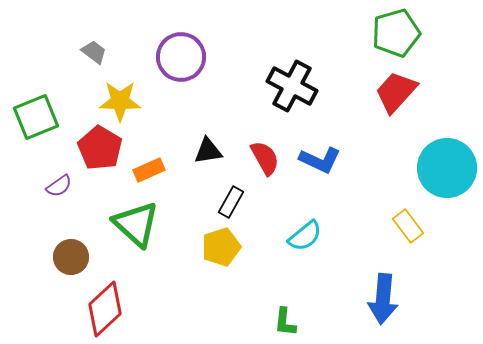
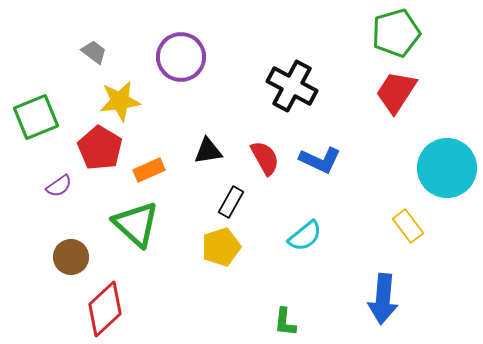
red trapezoid: rotated 9 degrees counterclockwise
yellow star: rotated 9 degrees counterclockwise
